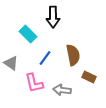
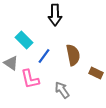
black arrow: moved 2 px right, 2 px up
cyan rectangle: moved 4 px left, 6 px down
blue line: moved 1 px left, 2 px up
brown rectangle: moved 7 px right, 4 px up
pink L-shape: moved 4 px left, 4 px up
gray arrow: rotated 48 degrees clockwise
